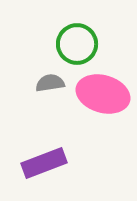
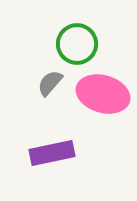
gray semicircle: rotated 40 degrees counterclockwise
purple rectangle: moved 8 px right, 10 px up; rotated 9 degrees clockwise
